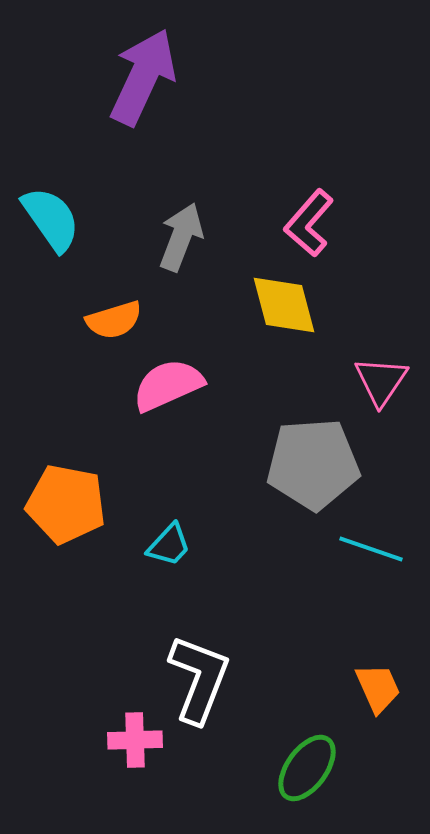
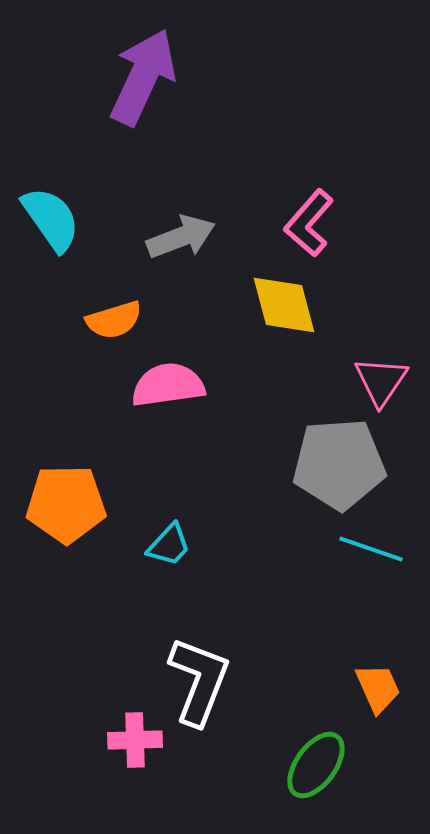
gray arrow: rotated 48 degrees clockwise
pink semicircle: rotated 16 degrees clockwise
gray pentagon: moved 26 px right
orange pentagon: rotated 12 degrees counterclockwise
white L-shape: moved 2 px down
green ellipse: moved 9 px right, 3 px up
